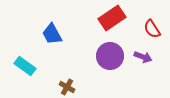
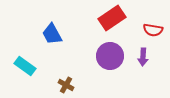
red semicircle: moved 1 px right, 1 px down; rotated 48 degrees counterclockwise
purple arrow: rotated 72 degrees clockwise
brown cross: moved 1 px left, 2 px up
